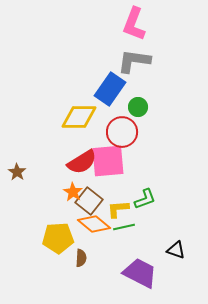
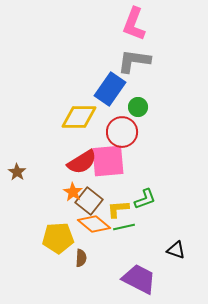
purple trapezoid: moved 1 px left, 6 px down
